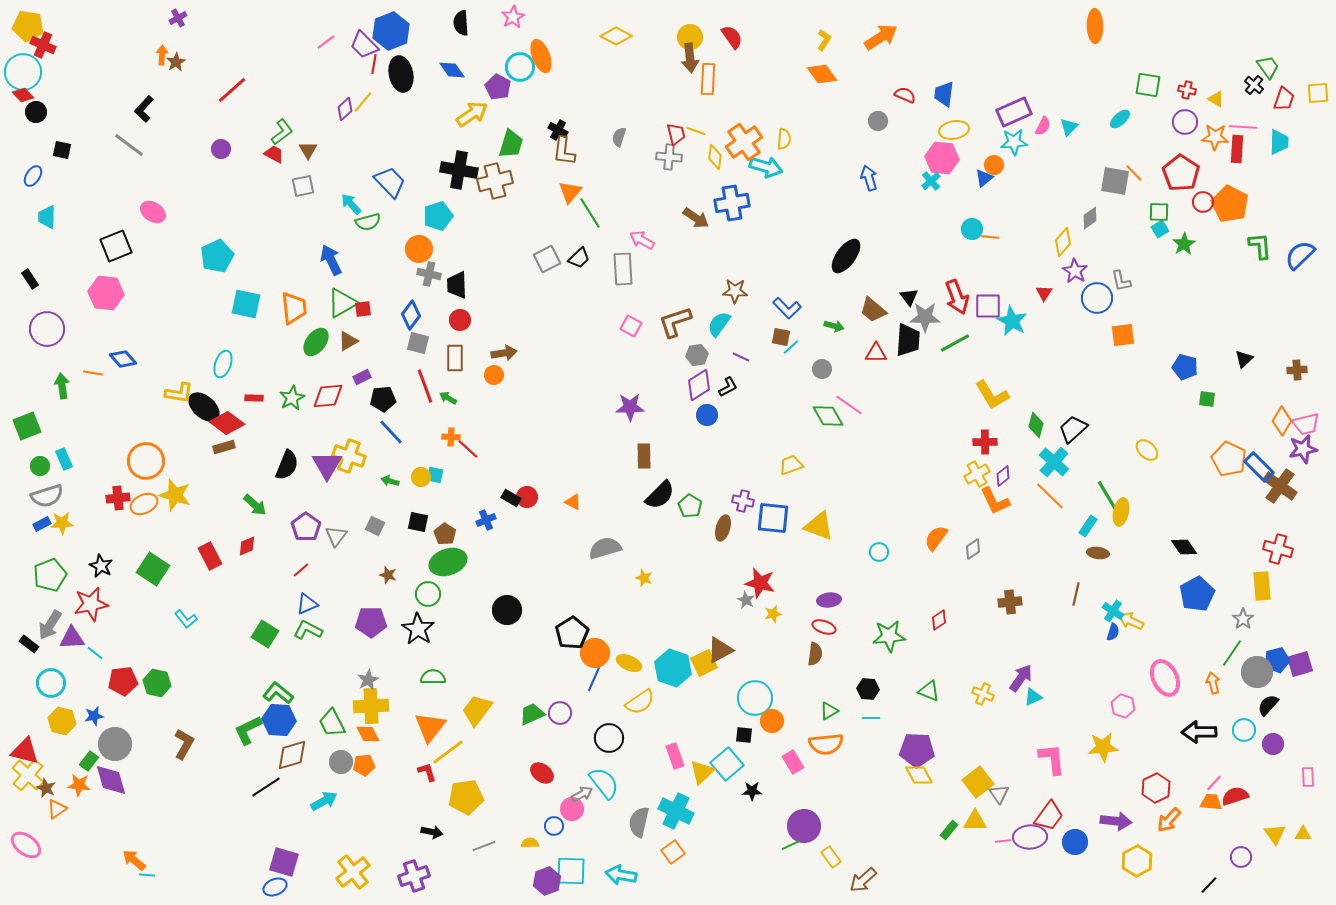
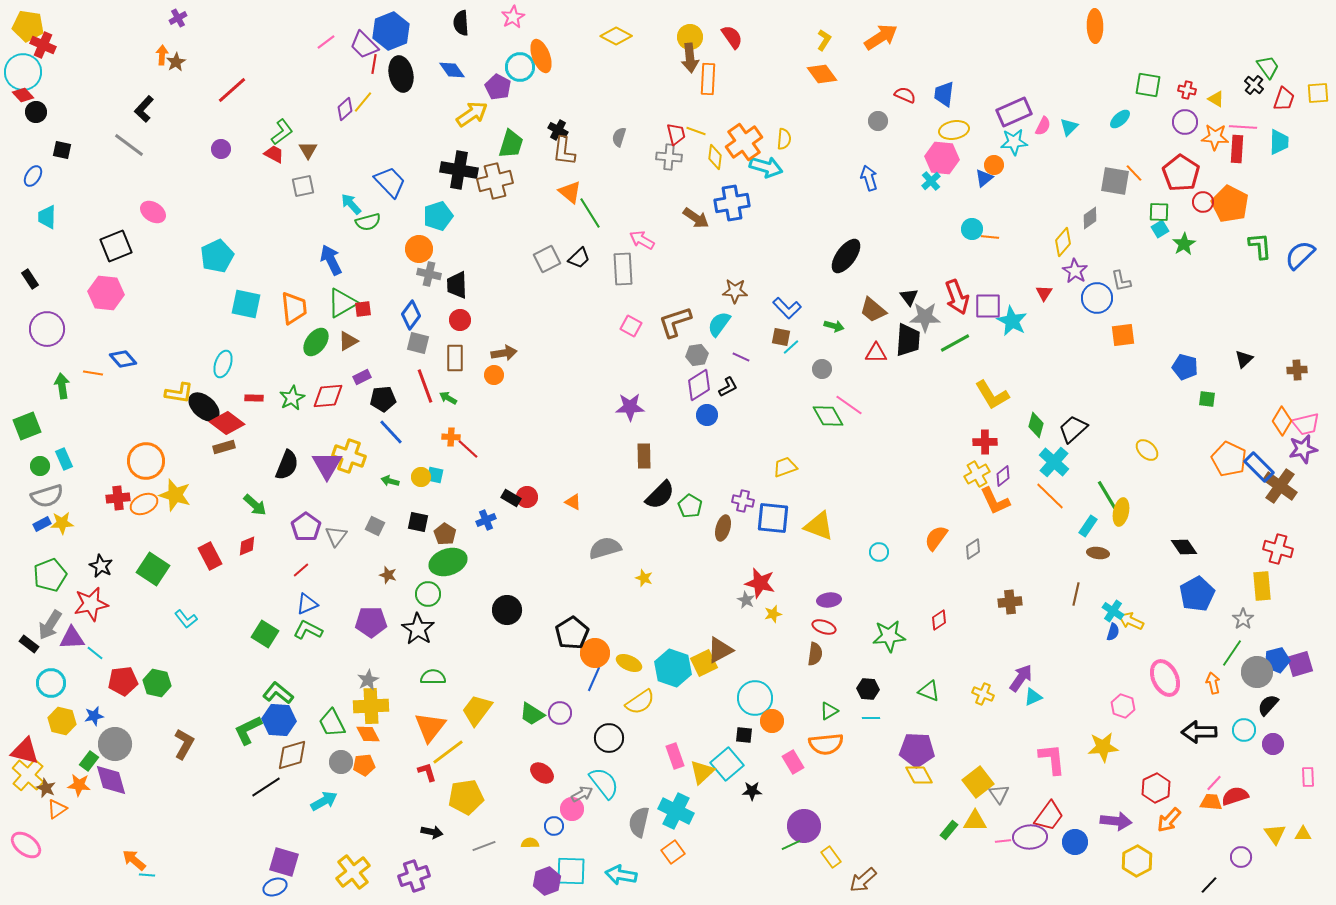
orange triangle at (570, 192): rotated 30 degrees counterclockwise
yellow trapezoid at (791, 465): moved 6 px left, 2 px down
green trapezoid at (532, 714): rotated 124 degrees counterclockwise
